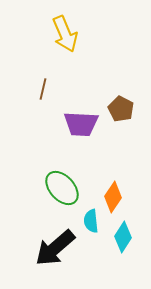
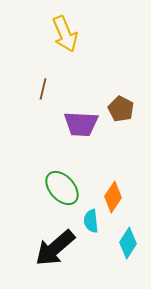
cyan diamond: moved 5 px right, 6 px down
